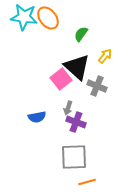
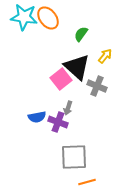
purple cross: moved 18 px left
